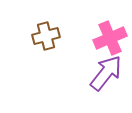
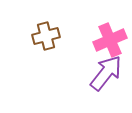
pink cross: moved 2 px down
